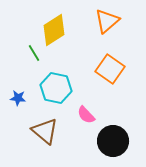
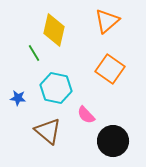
yellow diamond: rotated 44 degrees counterclockwise
brown triangle: moved 3 px right
